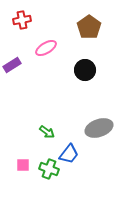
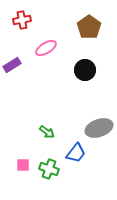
blue trapezoid: moved 7 px right, 1 px up
